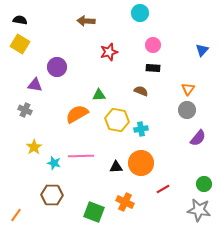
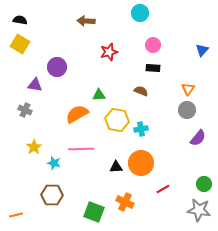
pink line: moved 7 px up
orange line: rotated 40 degrees clockwise
